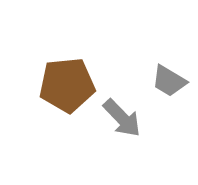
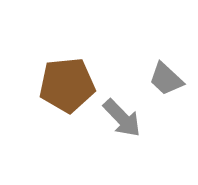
gray trapezoid: moved 3 px left, 2 px up; rotated 12 degrees clockwise
